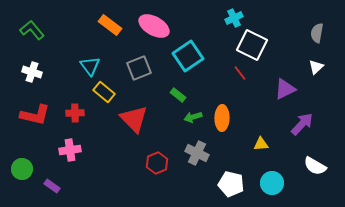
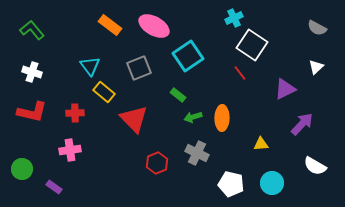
gray semicircle: moved 5 px up; rotated 72 degrees counterclockwise
white square: rotated 8 degrees clockwise
red L-shape: moved 3 px left, 3 px up
purple rectangle: moved 2 px right, 1 px down
